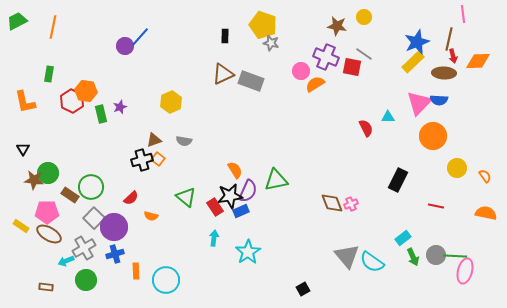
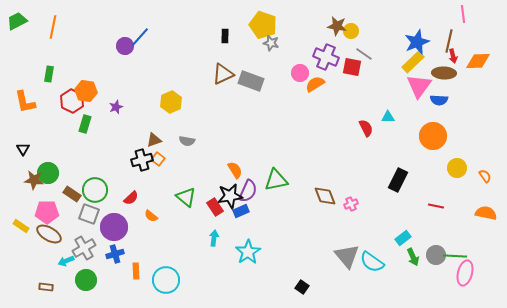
yellow circle at (364, 17): moved 13 px left, 14 px down
brown line at (449, 39): moved 2 px down
pink circle at (301, 71): moved 1 px left, 2 px down
pink triangle at (419, 103): moved 17 px up; rotated 8 degrees counterclockwise
purple star at (120, 107): moved 4 px left
green rectangle at (101, 114): moved 16 px left, 10 px down; rotated 30 degrees clockwise
gray semicircle at (184, 141): moved 3 px right
green circle at (91, 187): moved 4 px right, 3 px down
brown rectangle at (70, 195): moved 2 px right, 1 px up
brown diamond at (332, 203): moved 7 px left, 7 px up
orange semicircle at (151, 216): rotated 24 degrees clockwise
gray square at (94, 218): moved 5 px left, 4 px up; rotated 25 degrees counterclockwise
pink ellipse at (465, 271): moved 2 px down
black square at (303, 289): moved 1 px left, 2 px up; rotated 24 degrees counterclockwise
